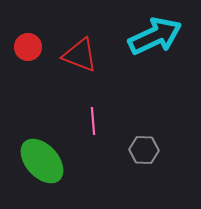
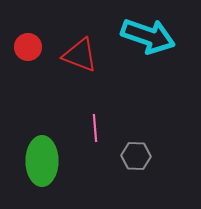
cyan arrow: moved 7 px left; rotated 44 degrees clockwise
pink line: moved 2 px right, 7 px down
gray hexagon: moved 8 px left, 6 px down
green ellipse: rotated 42 degrees clockwise
